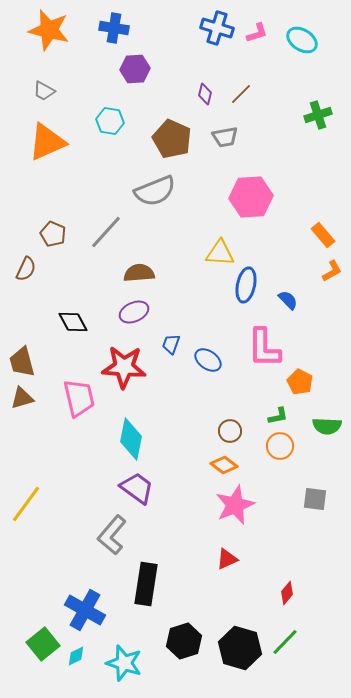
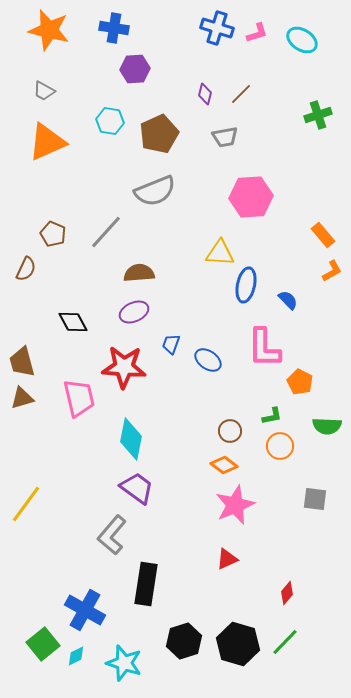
brown pentagon at (172, 139): moved 13 px left, 5 px up; rotated 24 degrees clockwise
green L-shape at (278, 416): moved 6 px left
black hexagon at (240, 648): moved 2 px left, 4 px up
